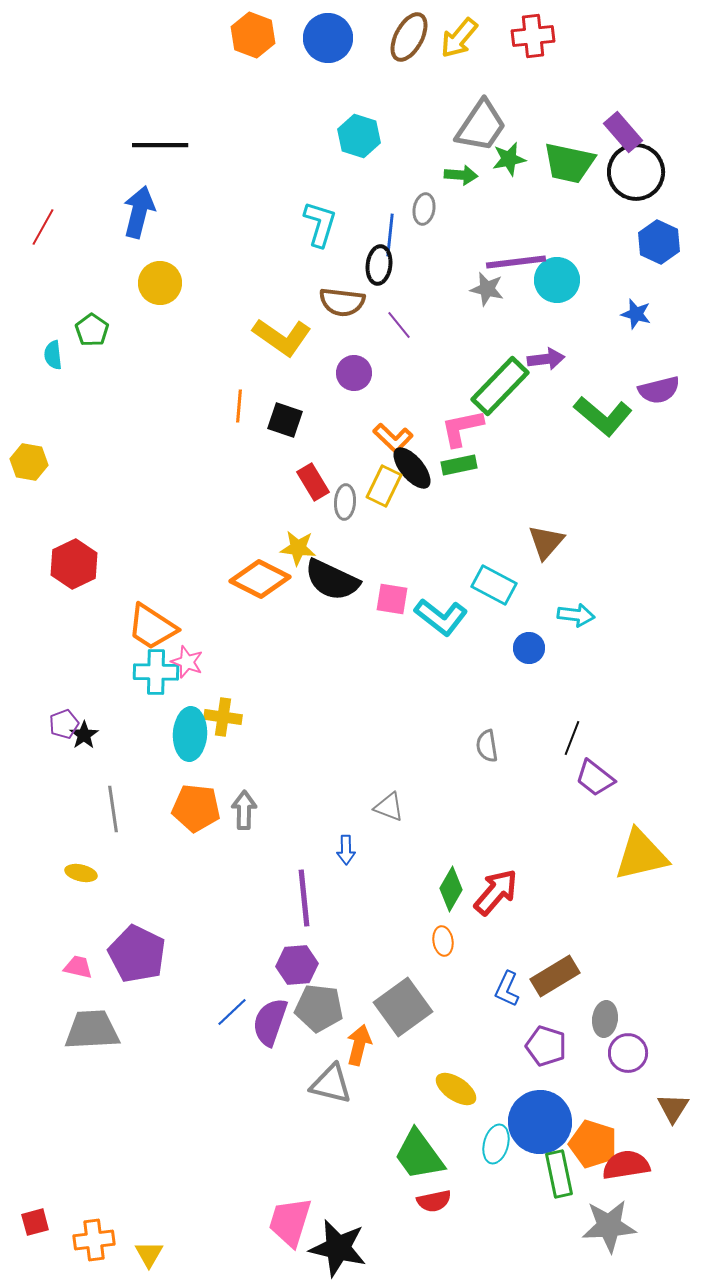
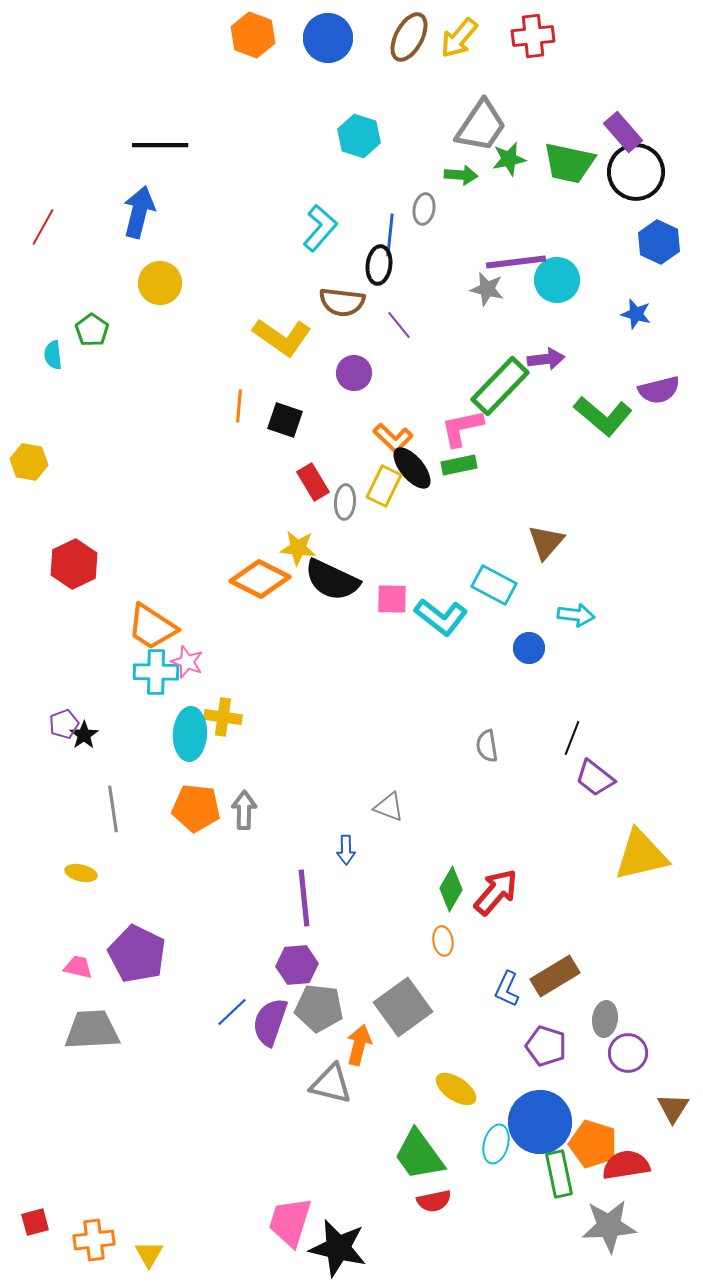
cyan L-shape at (320, 224): moved 4 px down; rotated 24 degrees clockwise
pink square at (392, 599): rotated 8 degrees counterclockwise
